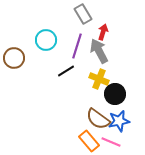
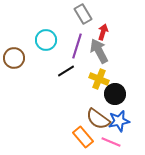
orange rectangle: moved 6 px left, 4 px up
